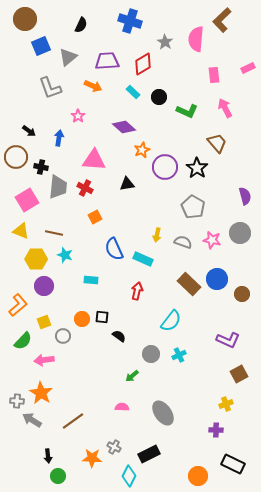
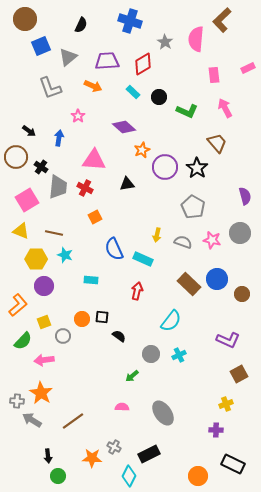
black cross at (41, 167): rotated 24 degrees clockwise
